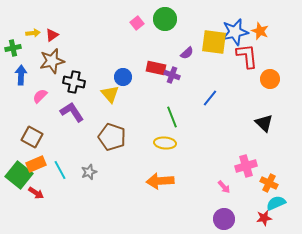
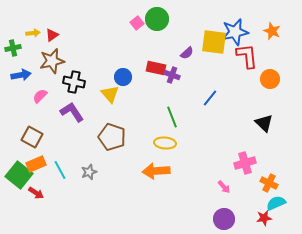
green circle: moved 8 px left
orange star: moved 12 px right
blue arrow: rotated 78 degrees clockwise
pink cross: moved 1 px left, 3 px up
orange arrow: moved 4 px left, 10 px up
